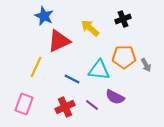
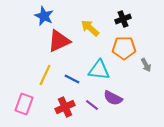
orange pentagon: moved 9 px up
yellow line: moved 9 px right, 8 px down
purple semicircle: moved 2 px left, 1 px down
